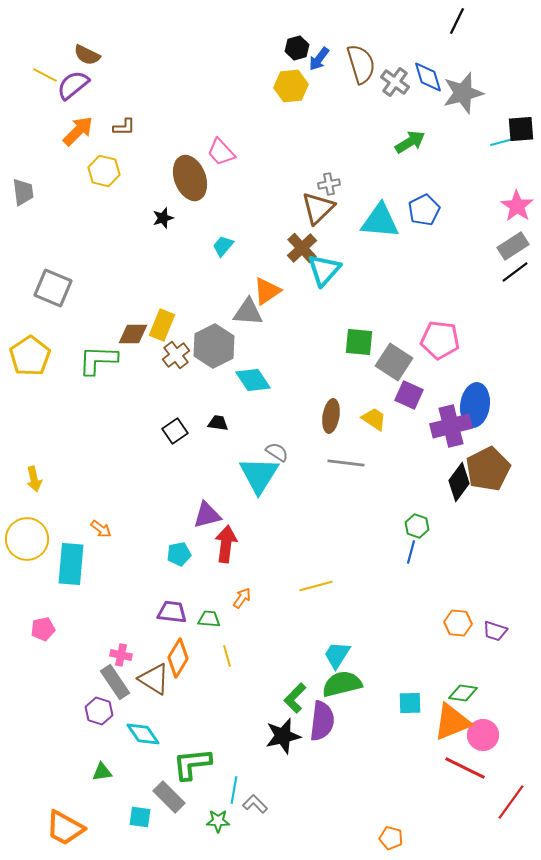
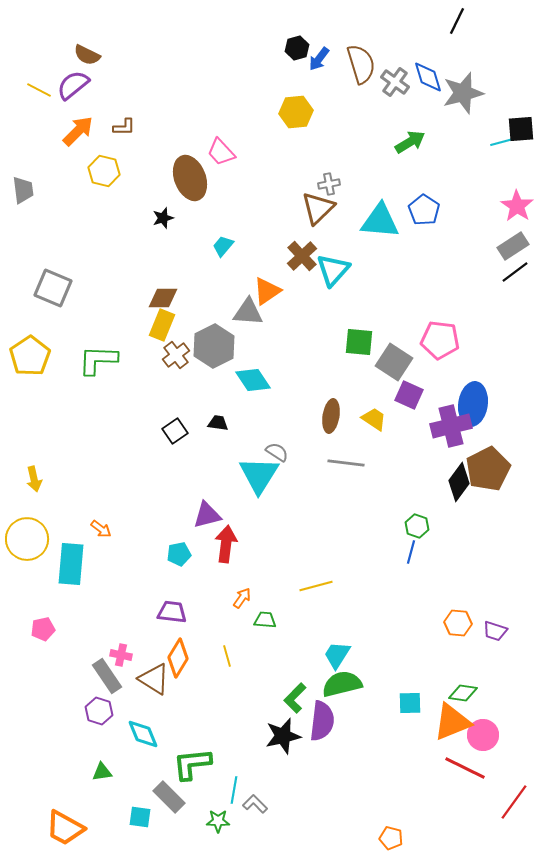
yellow line at (45, 75): moved 6 px left, 15 px down
yellow hexagon at (291, 86): moved 5 px right, 26 px down
gray trapezoid at (23, 192): moved 2 px up
blue pentagon at (424, 210): rotated 12 degrees counterclockwise
brown cross at (302, 248): moved 8 px down
cyan triangle at (324, 270): moved 9 px right
brown diamond at (133, 334): moved 30 px right, 36 px up
blue ellipse at (475, 405): moved 2 px left, 1 px up
green trapezoid at (209, 619): moved 56 px right, 1 px down
gray rectangle at (115, 682): moved 8 px left, 6 px up
cyan diamond at (143, 734): rotated 12 degrees clockwise
red line at (511, 802): moved 3 px right
